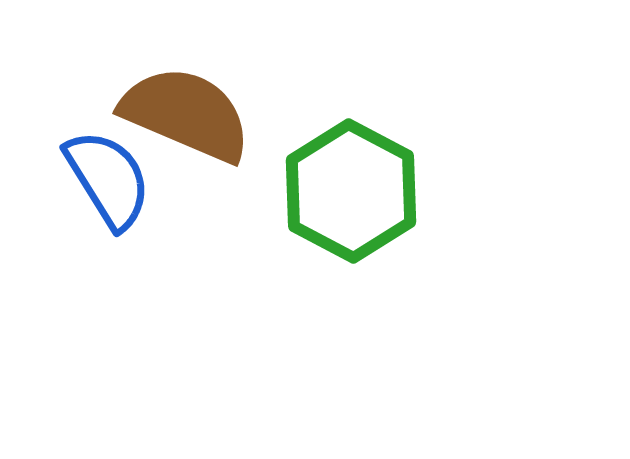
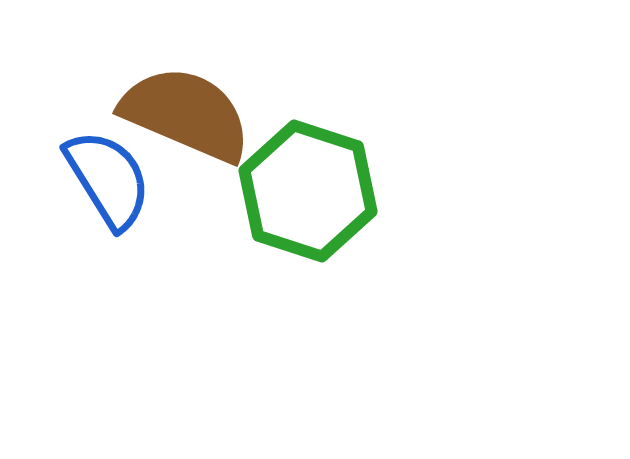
green hexagon: moved 43 px left; rotated 10 degrees counterclockwise
